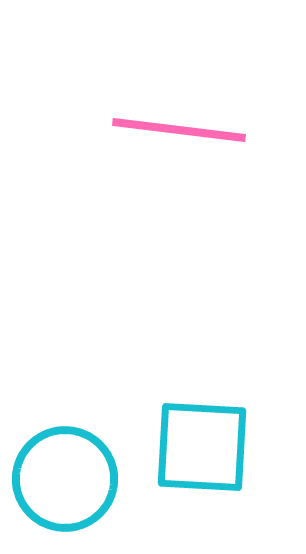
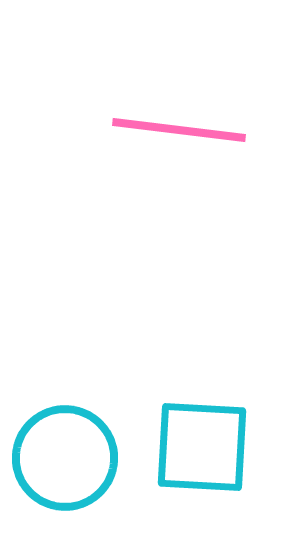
cyan circle: moved 21 px up
